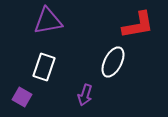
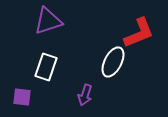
purple triangle: rotated 8 degrees counterclockwise
red L-shape: moved 1 px right, 8 px down; rotated 12 degrees counterclockwise
white rectangle: moved 2 px right
purple square: rotated 24 degrees counterclockwise
